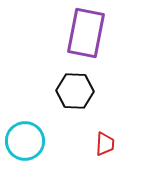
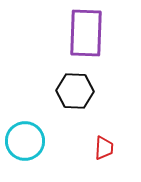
purple rectangle: rotated 9 degrees counterclockwise
red trapezoid: moved 1 px left, 4 px down
